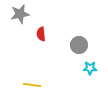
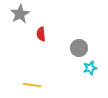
gray star: rotated 18 degrees counterclockwise
gray circle: moved 3 px down
cyan star: rotated 16 degrees counterclockwise
